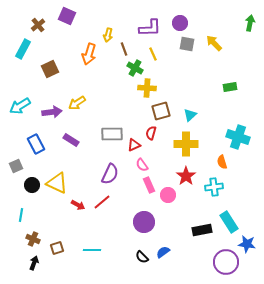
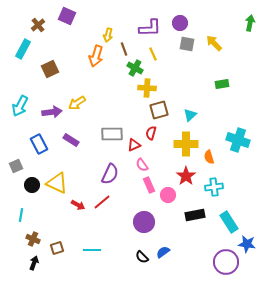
orange arrow at (89, 54): moved 7 px right, 2 px down
green rectangle at (230, 87): moved 8 px left, 3 px up
cyan arrow at (20, 106): rotated 30 degrees counterclockwise
brown square at (161, 111): moved 2 px left, 1 px up
cyan cross at (238, 137): moved 3 px down
blue rectangle at (36, 144): moved 3 px right
orange semicircle at (222, 162): moved 13 px left, 5 px up
black rectangle at (202, 230): moved 7 px left, 15 px up
